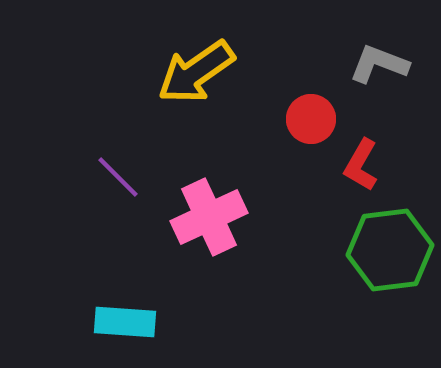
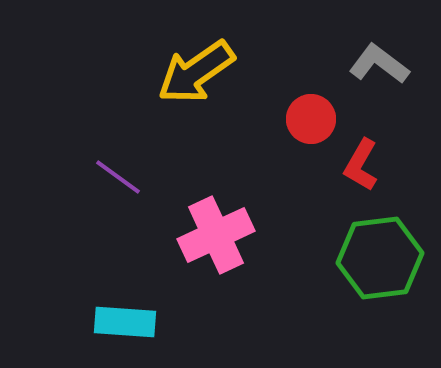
gray L-shape: rotated 16 degrees clockwise
purple line: rotated 9 degrees counterclockwise
pink cross: moved 7 px right, 18 px down
green hexagon: moved 10 px left, 8 px down
